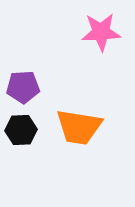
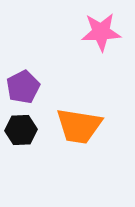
purple pentagon: rotated 24 degrees counterclockwise
orange trapezoid: moved 1 px up
